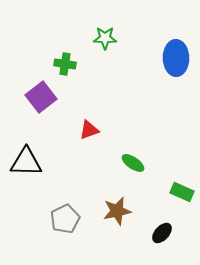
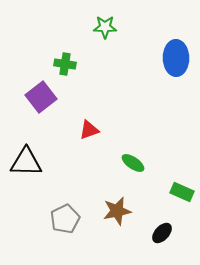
green star: moved 11 px up
